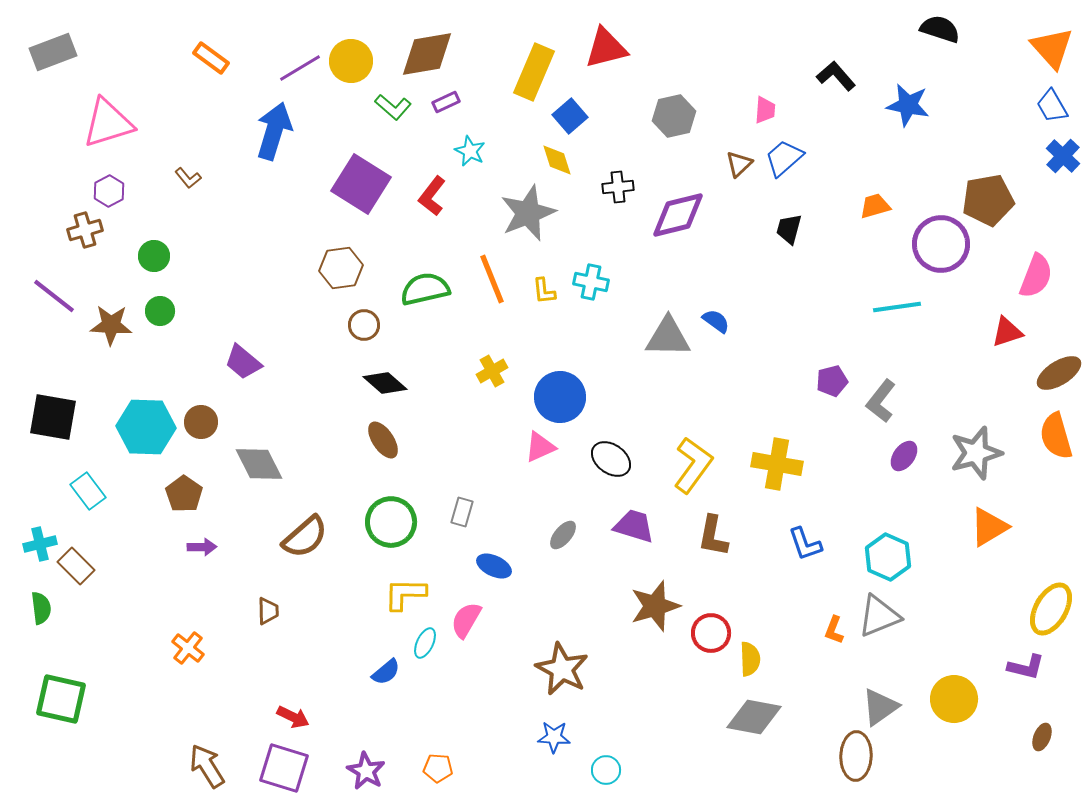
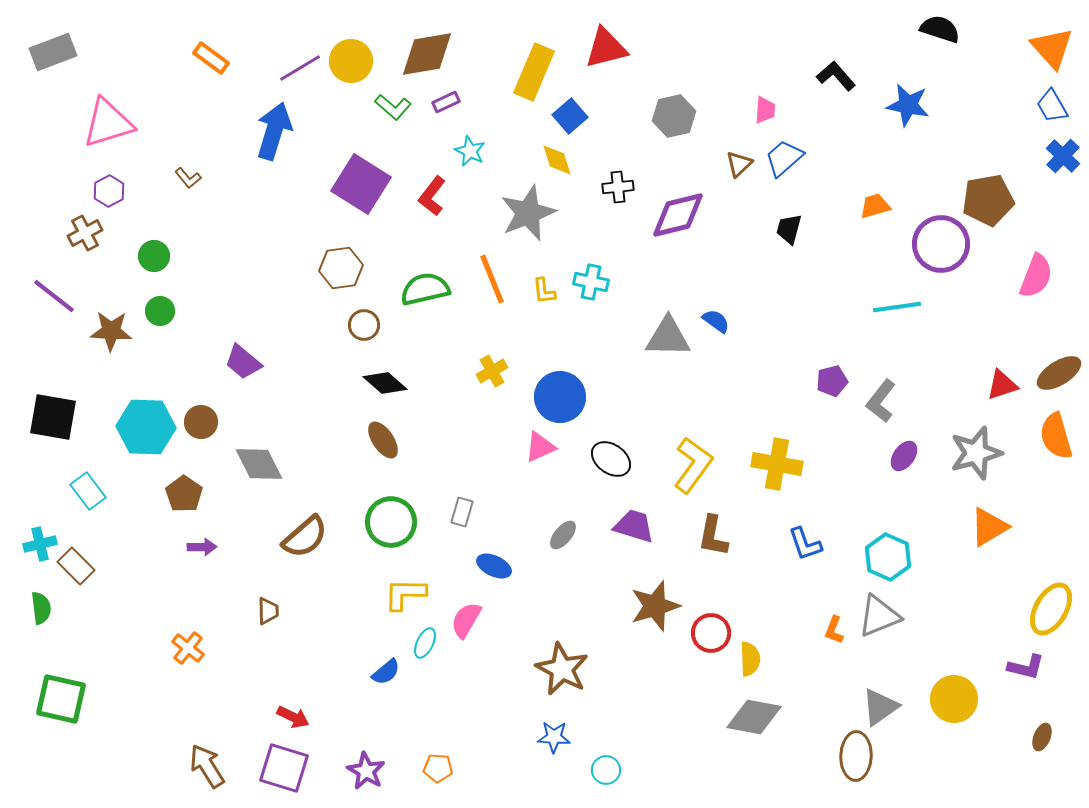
brown cross at (85, 230): moved 3 px down; rotated 12 degrees counterclockwise
brown star at (111, 325): moved 6 px down
red triangle at (1007, 332): moved 5 px left, 53 px down
